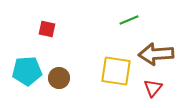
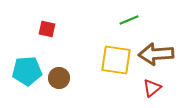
yellow square: moved 11 px up
red triangle: moved 1 px left; rotated 12 degrees clockwise
